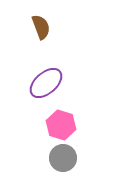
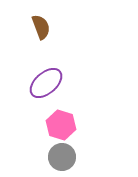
gray circle: moved 1 px left, 1 px up
